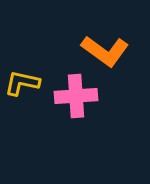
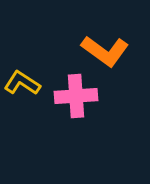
yellow L-shape: rotated 21 degrees clockwise
